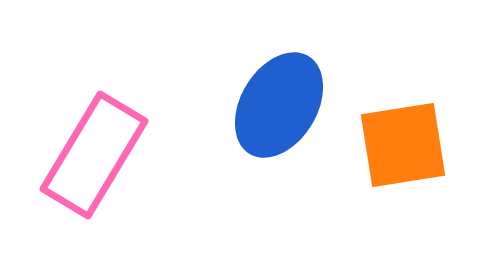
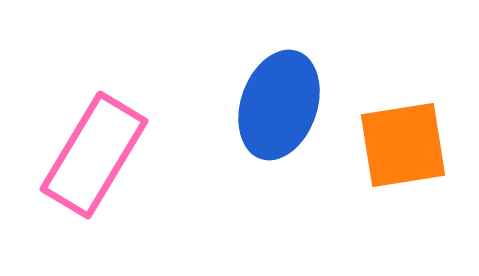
blue ellipse: rotated 12 degrees counterclockwise
